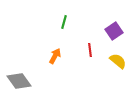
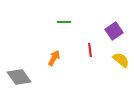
green line: rotated 72 degrees clockwise
orange arrow: moved 1 px left, 2 px down
yellow semicircle: moved 3 px right, 1 px up
gray diamond: moved 4 px up
